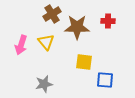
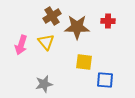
brown cross: moved 2 px down
